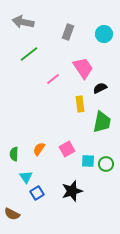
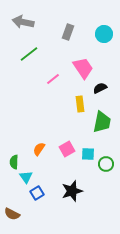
green semicircle: moved 8 px down
cyan square: moved 7 px up
